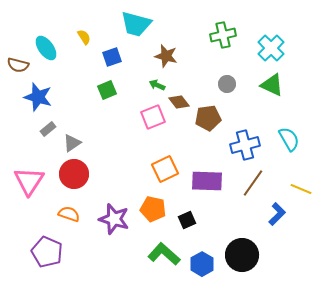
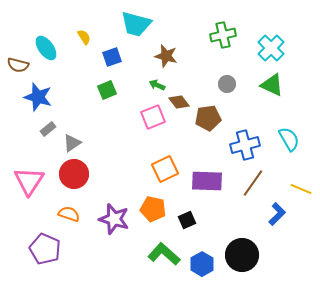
purple pentagon: moved 2 px left, 3 px up
